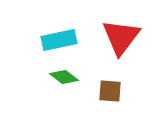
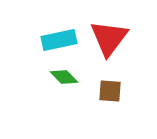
red triangle: moved 12 px left, 1 px down
green diamond: rotated 8 degrees clockwise
